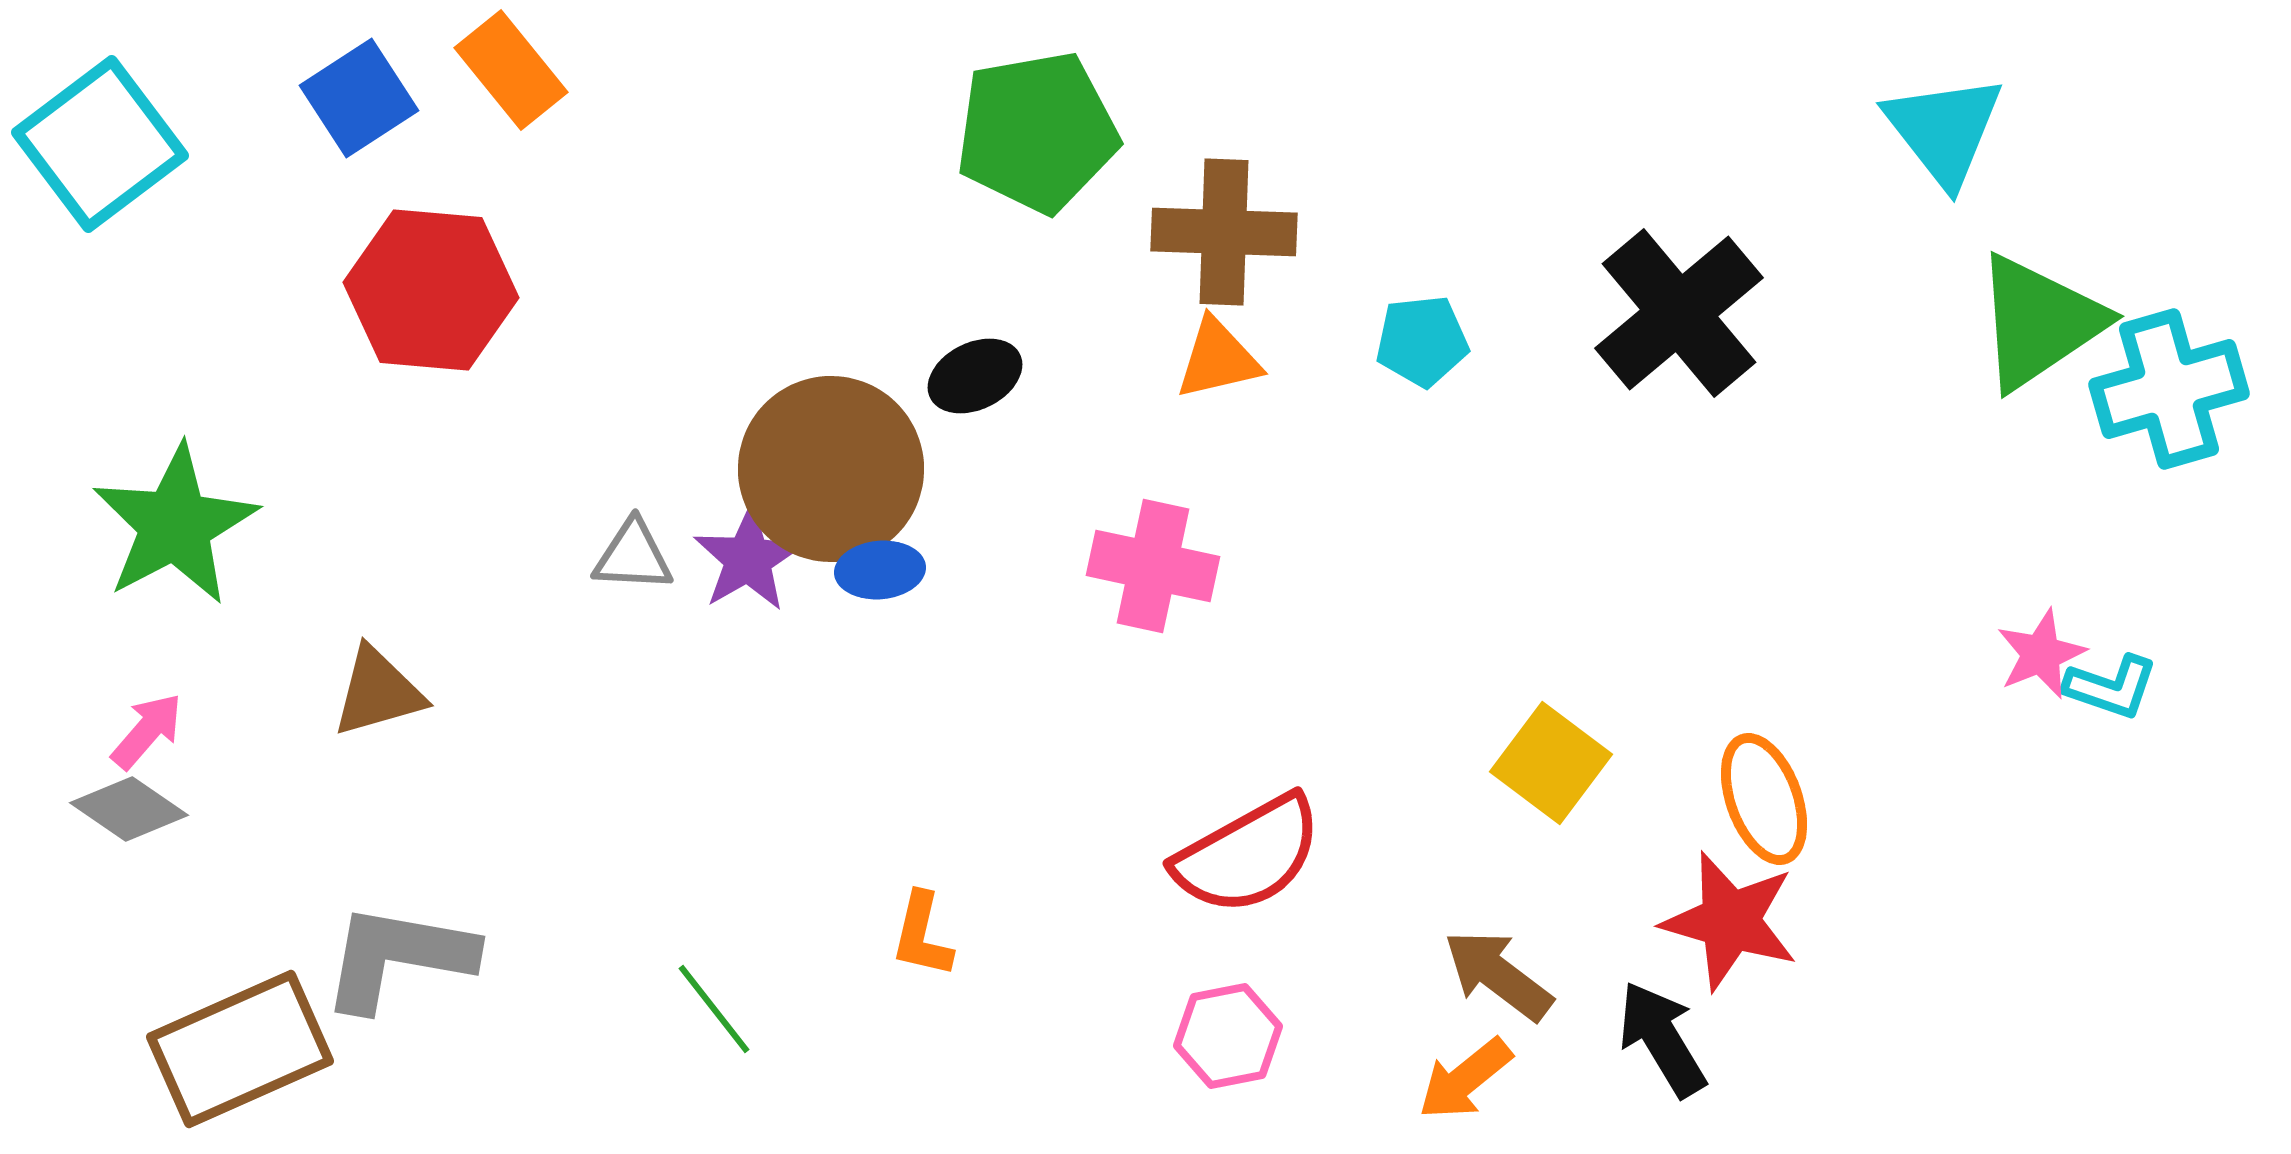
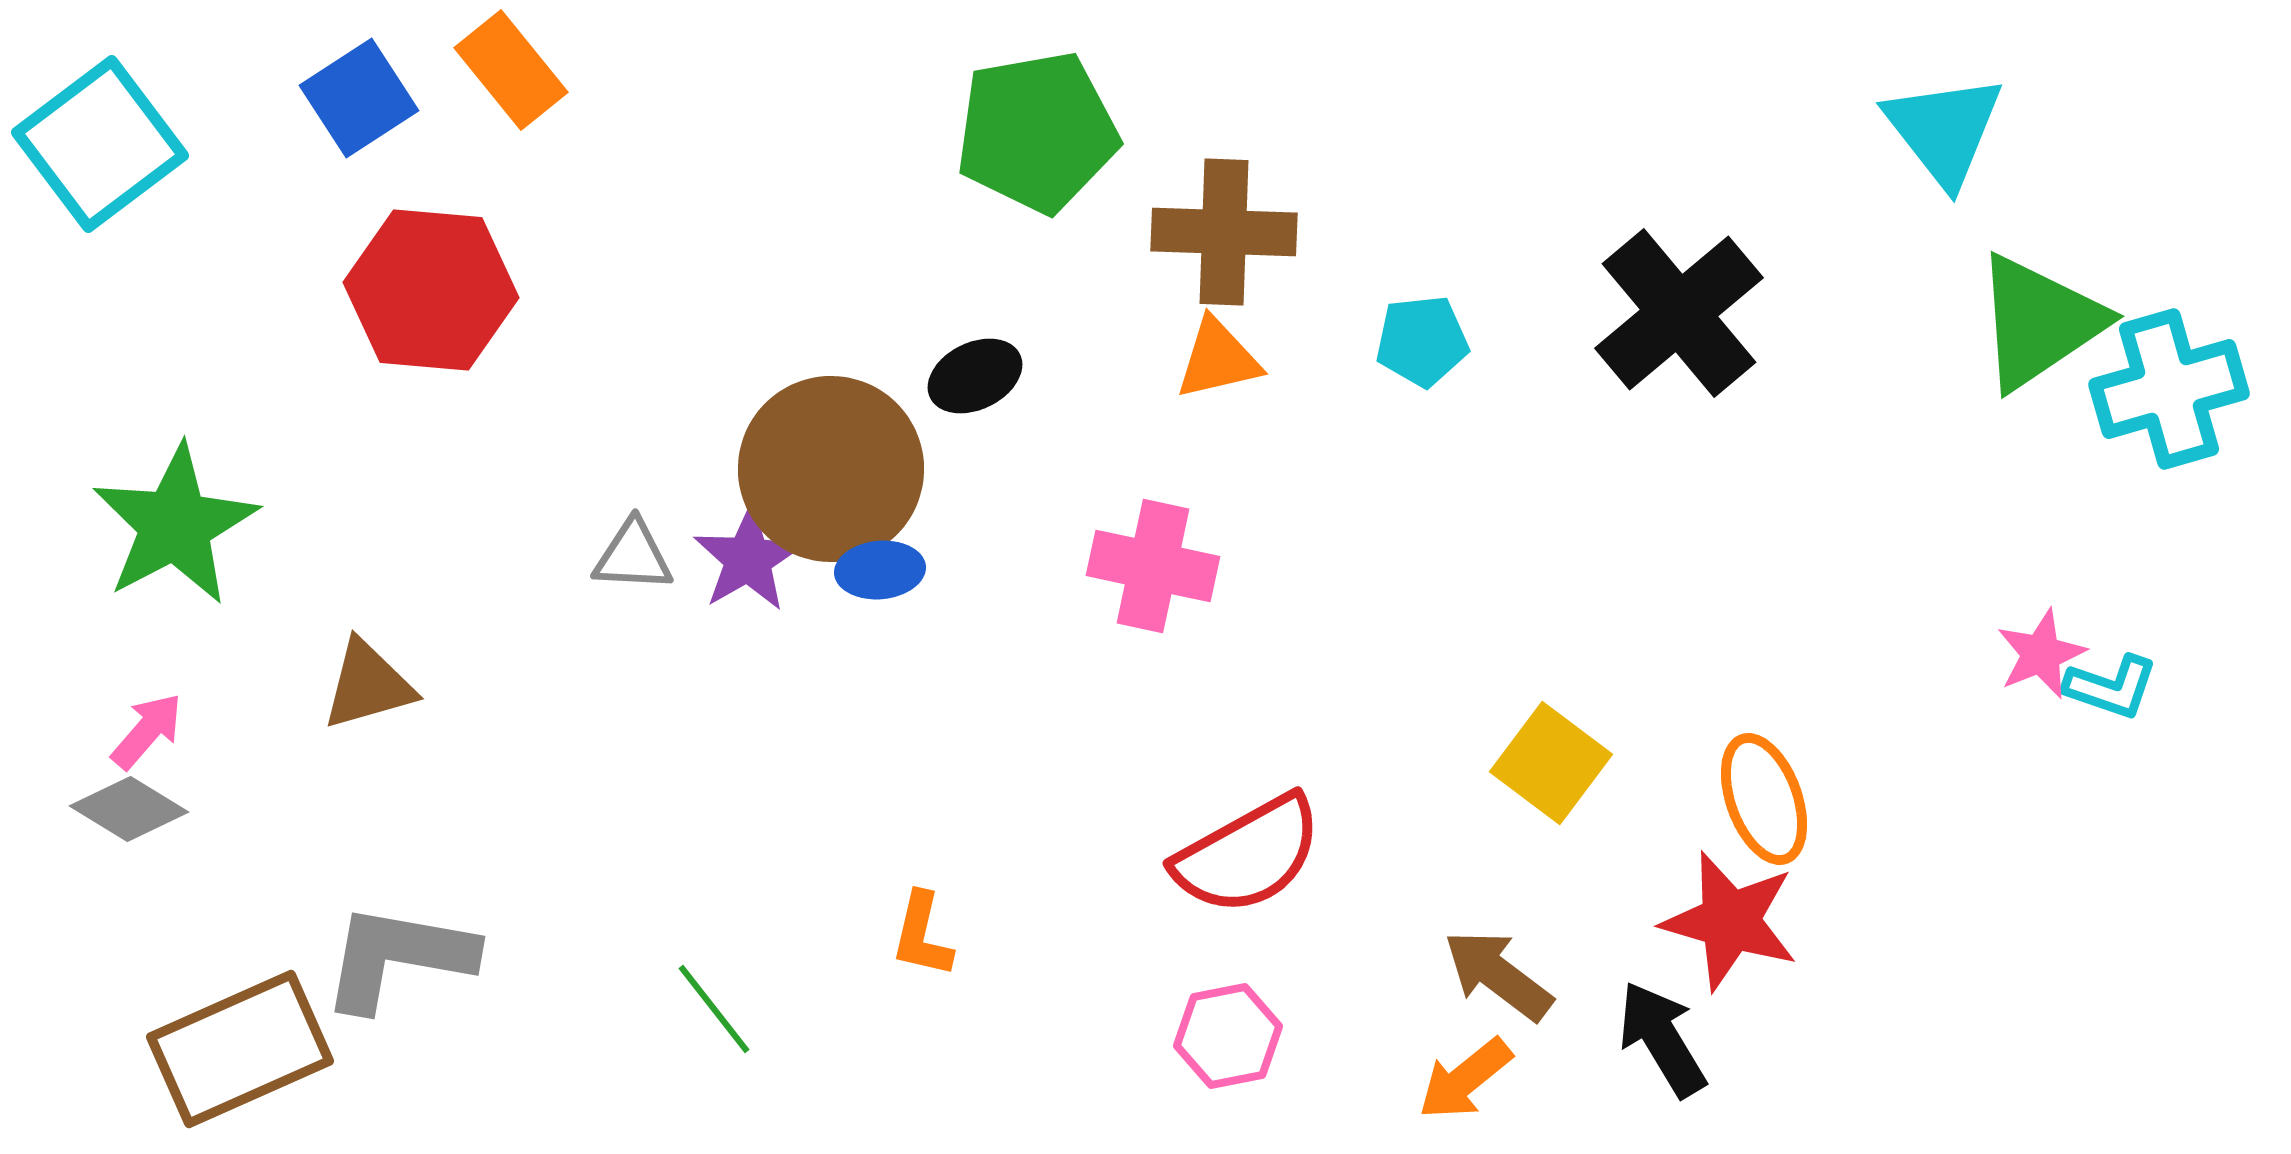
brown triangle: moved 10 px left, 7 px up
gray diamond: rotated 3 degrees counterclockwise
